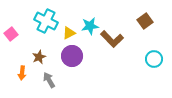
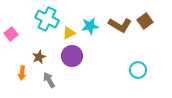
cyan cross: moved 1 px right, 2 px up
brown L-shape: moved 8 px right, 14 px up; rotated 15 degrees counterclockwise
cyan circle: moved 16 px left, 11 px down
